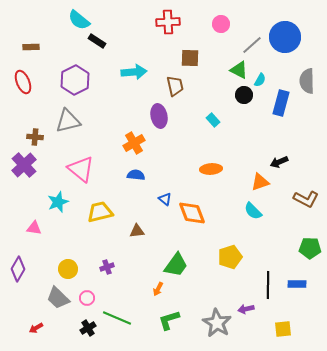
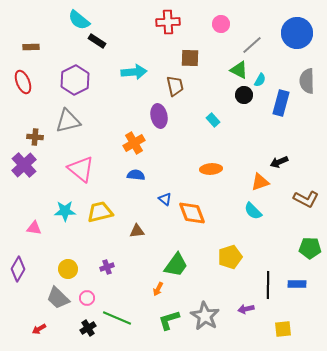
blue circle at (285, 37): moved 12 px right, 4 px up
cyan star at (58, 202): moved 7 px right, 9 px down; rotated 20 degrees clockwise
gray star at (217, 323): moved 12 px left, 7 px up
red arrow at (36, 328): moved 3 px right, 1 px down
